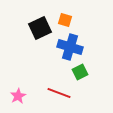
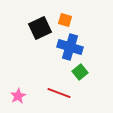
green square: rotated 14 degrees counterclockwise
